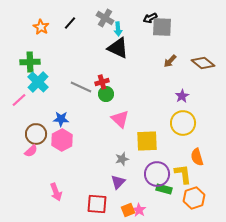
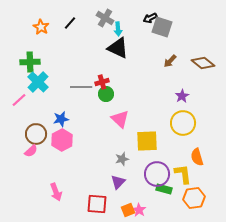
gray square: rotated 15 degrees clockwise
gray line: rotated 25 degrees counterclockwise
blue star: rotated 14 degrees counterclockwise
orange hexagon: rotated 10 degrees clockwise
